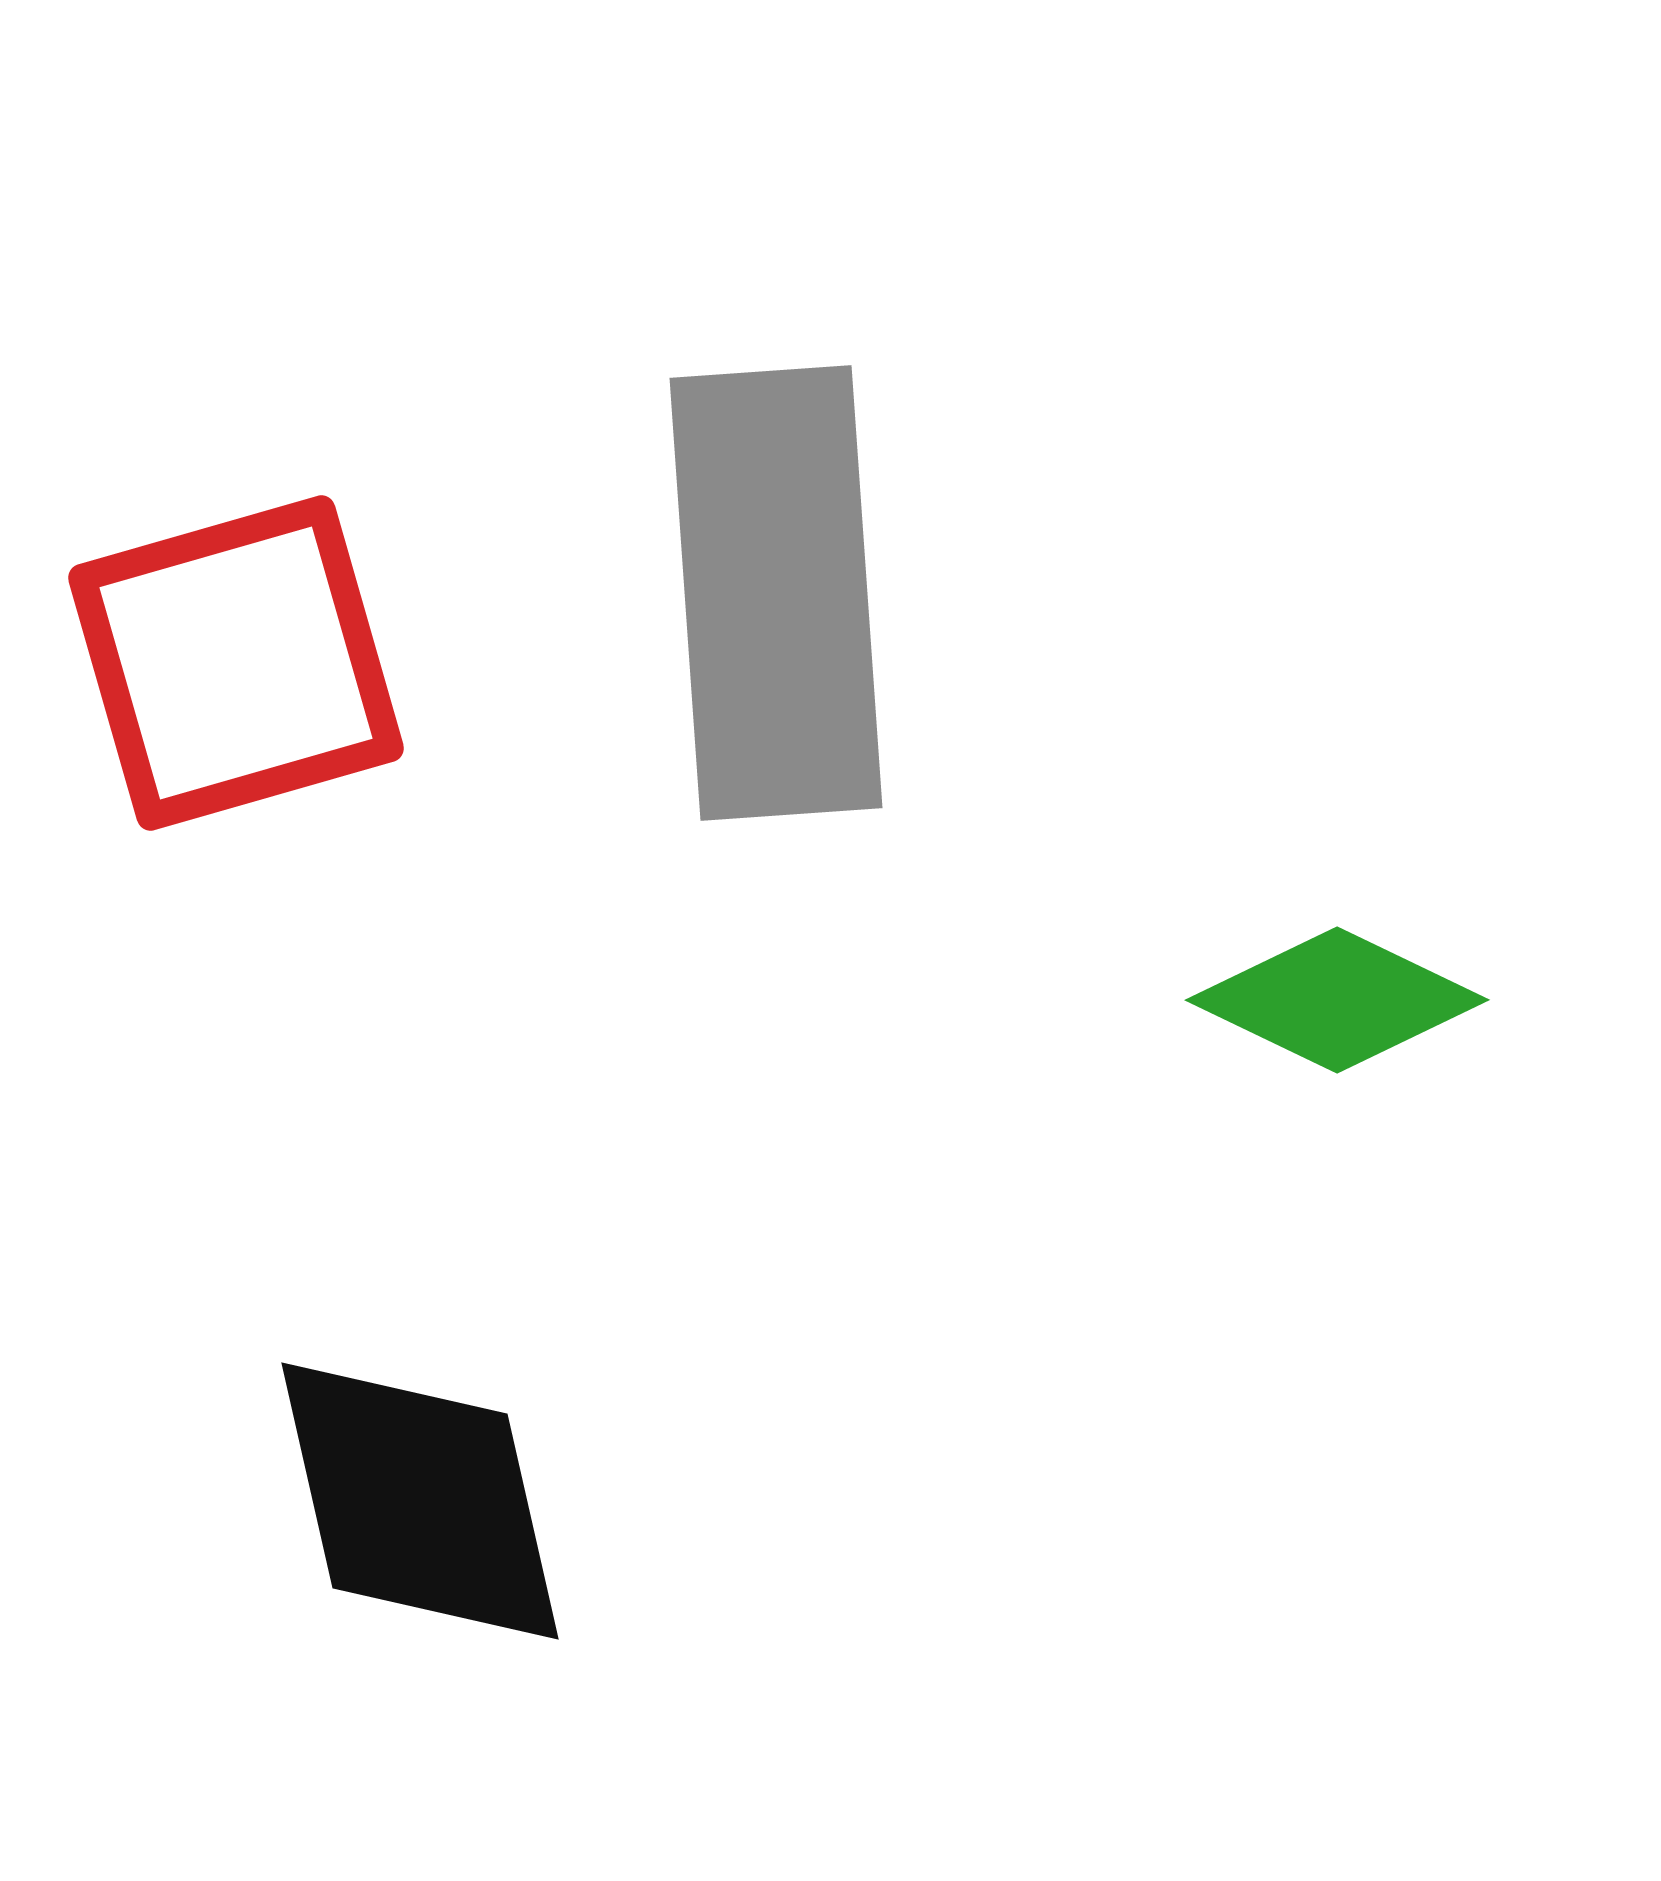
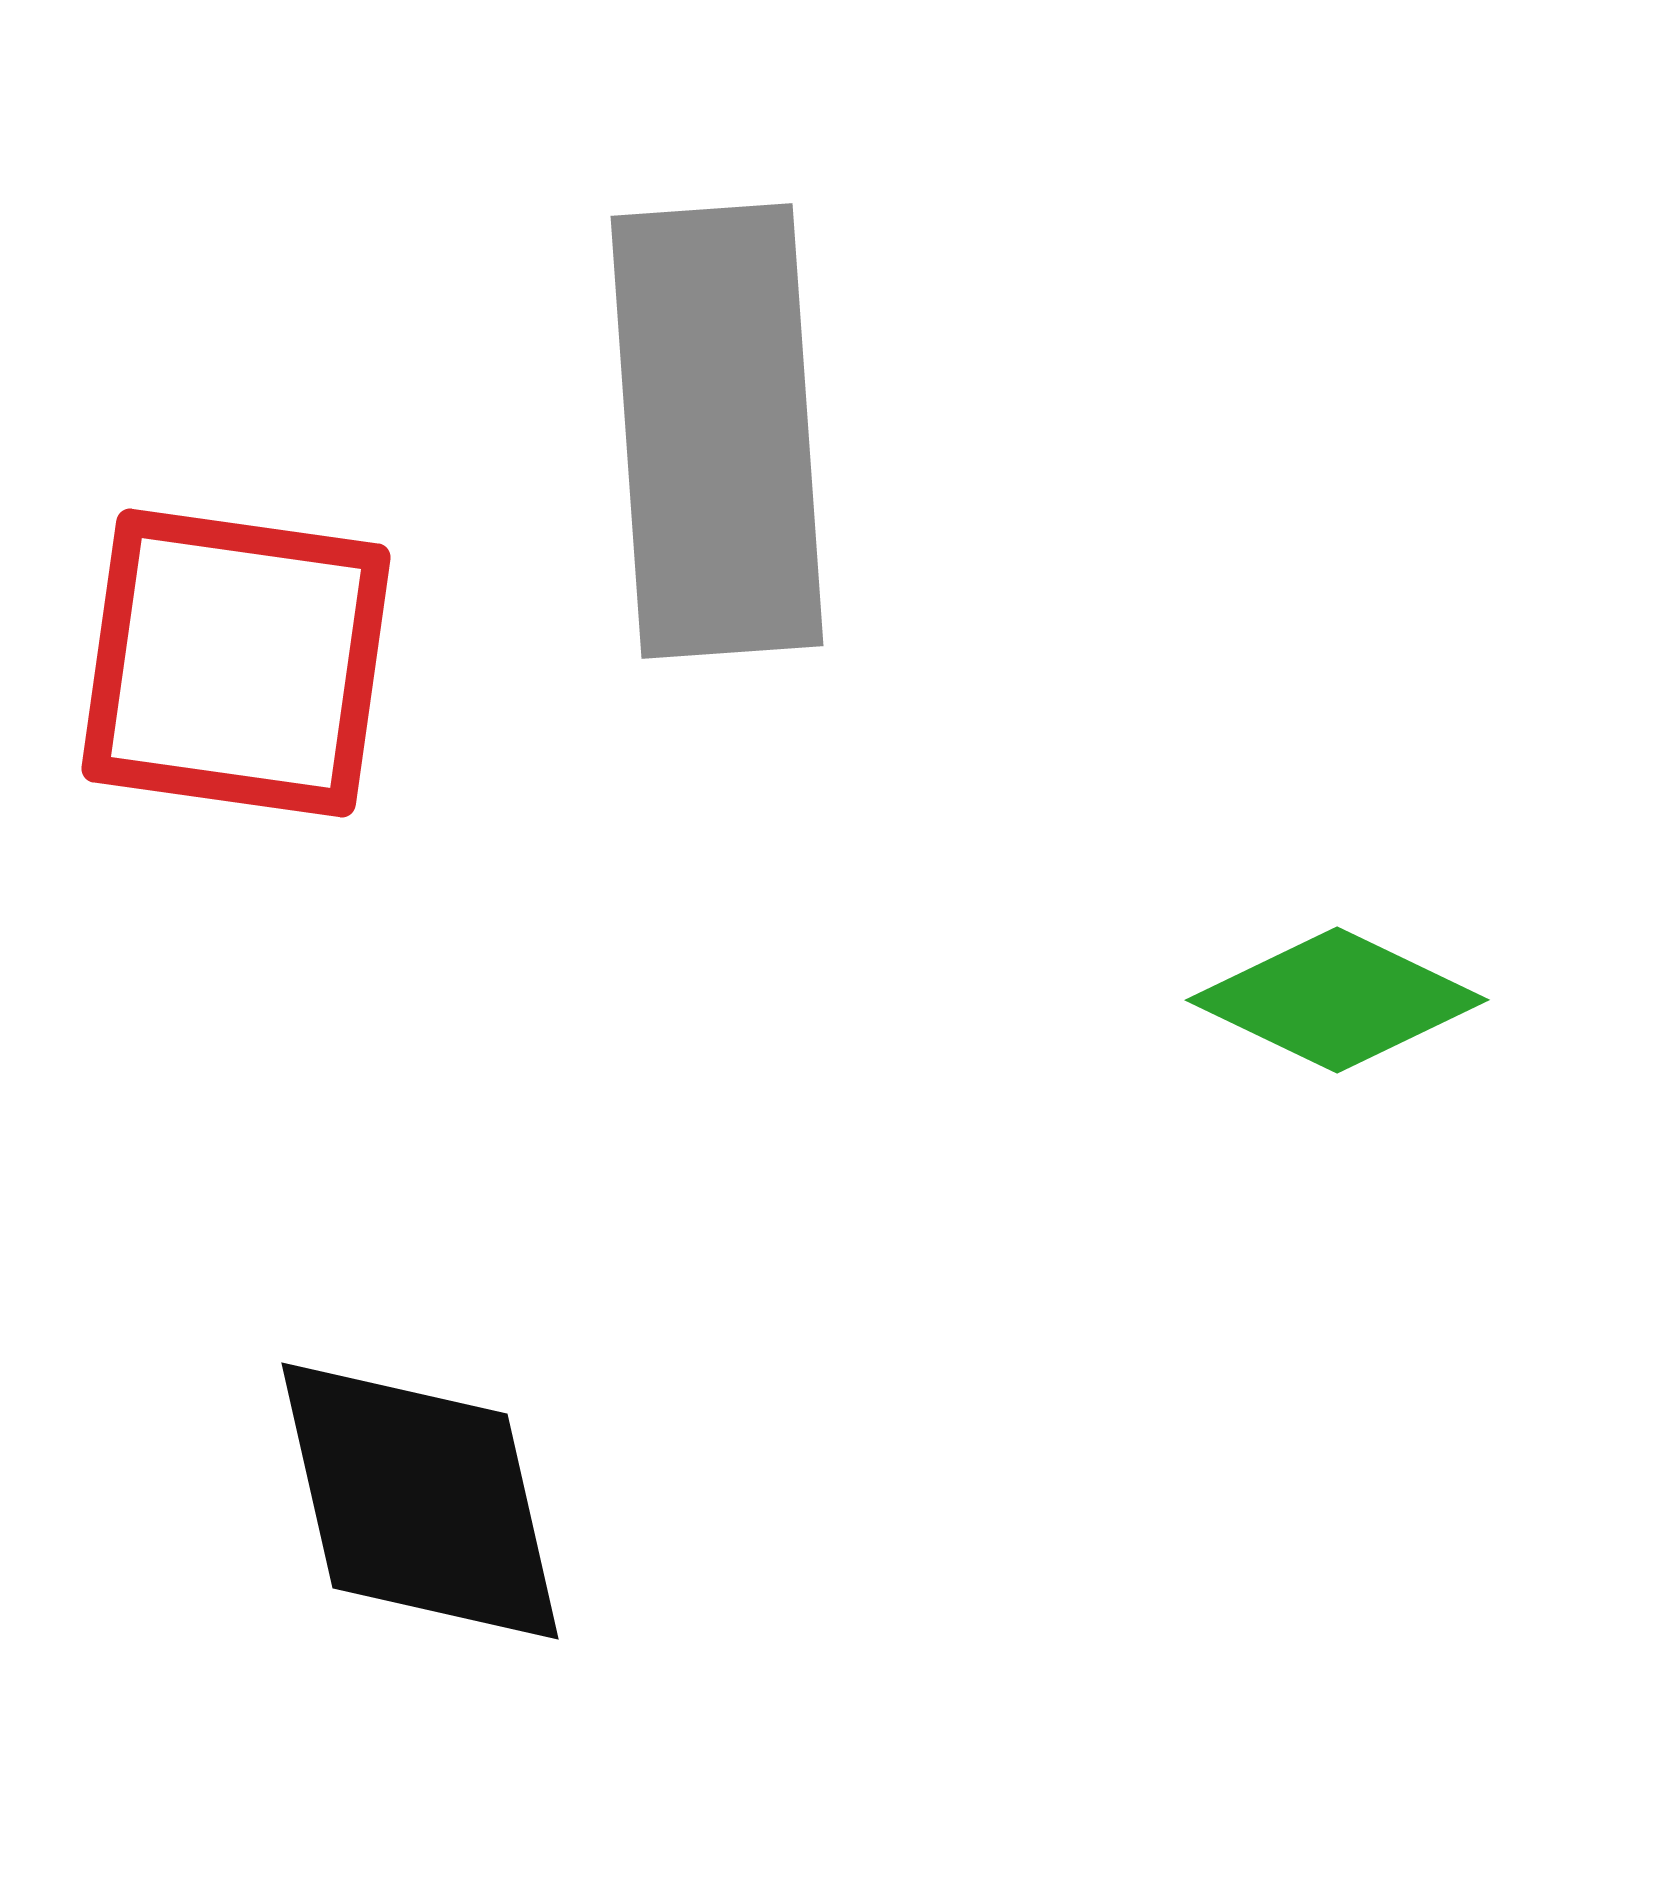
gray rectangle: moved 59 px left, 162 px up
red square: rotated 24 degrees clockwise
